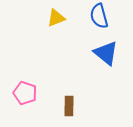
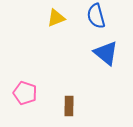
blue semicircle: moved 3 px left
